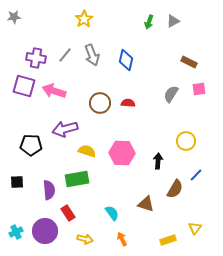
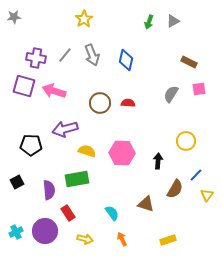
black square: rotated 24 degrees counterclockwise
yellow triangle: moved 12 px right, 33 px up
